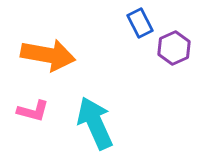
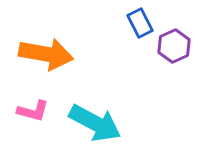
purple hexagon: moved 2 px up
orange arrow: moved 2 px left, 1 px up
cyan arrow: rotated 142 degrees clockwise
